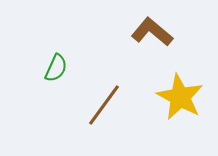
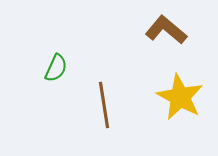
brown L-shape: moved 14 px right, 2 px up
brown line: rotated 45 degrees counterclockwise
